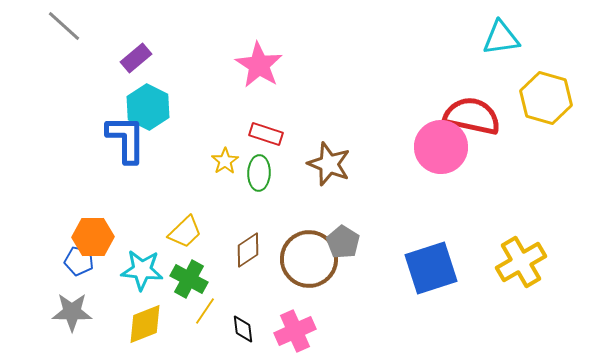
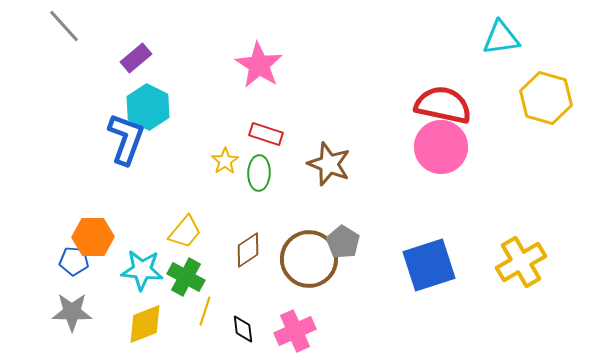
gray line: rotated 6 degrees clockwise
red semicircle: moved 29 px left, 11 px up
blue L-shape: rotated 20 degrees clockwise
yellow trapezoid: rotated 6 degrees counterclockwise
blue pentagon: moved 5 px left; rotated 8 degrees counterclockwise
blue square: moved 2 px left, 3 px up
green cross: moved 3 px left, 2 px up
yellow line: rotated 16 degrees counterclockwise
